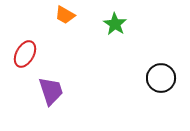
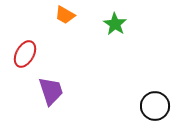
black circle: moved 6 px left, 28 px down
